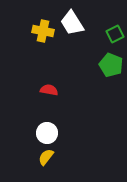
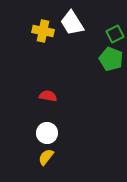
green pentagon: moved 6 px up
red semicircle: moved 1 px left, 6 px down
